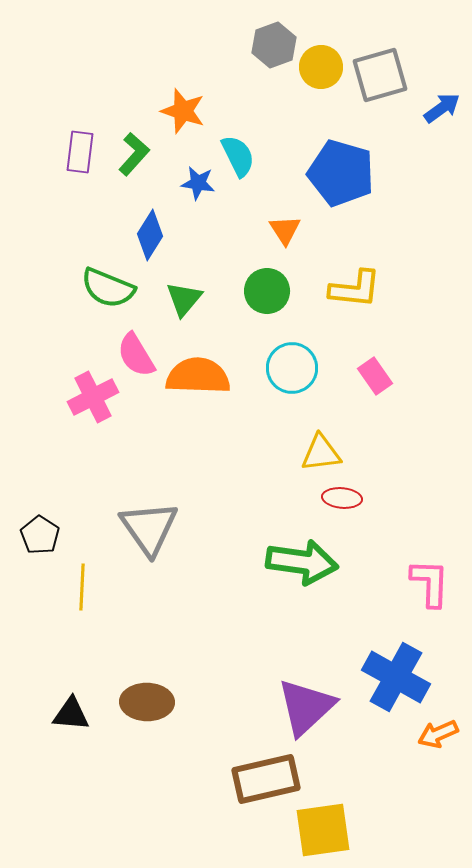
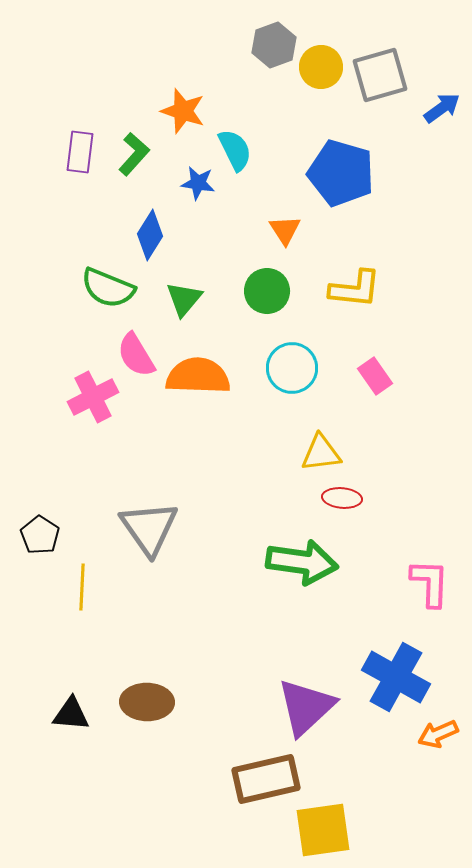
cyan semicircle: moved 3 px left, 6 px up
